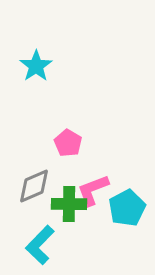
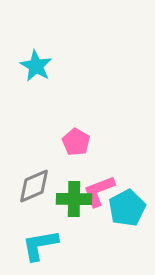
cyan star: rotated 8 degrees counterclockwise
pink pentagon: moved 8 px right, 1 px up
pink L-shape: moved 6 px right, 1 px down
green cross: moved 5 px right, 5 px up
cyan L-shape: rotated 36 degrees clockwise
